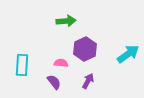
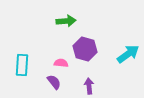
purple hexagon: rotated 20 degrees counterclockwise
purple arrow: moved 1 px right, 5 px down; rotated 35 degrees counterclockwise
